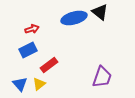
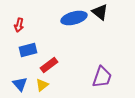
red arrow: moved 13 px left, 4 px up; rotated 120 degrees clockwise
blue rectangle: rotated 12 degrees clockwise
yellow triangle: moved 3 px right, 1 px down
